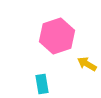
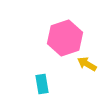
pink hexagon: moved 8 px right, 2 px down
